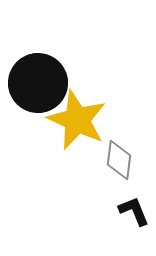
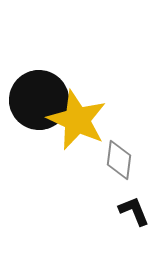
black circle: moved 1 px right, 17 px down
